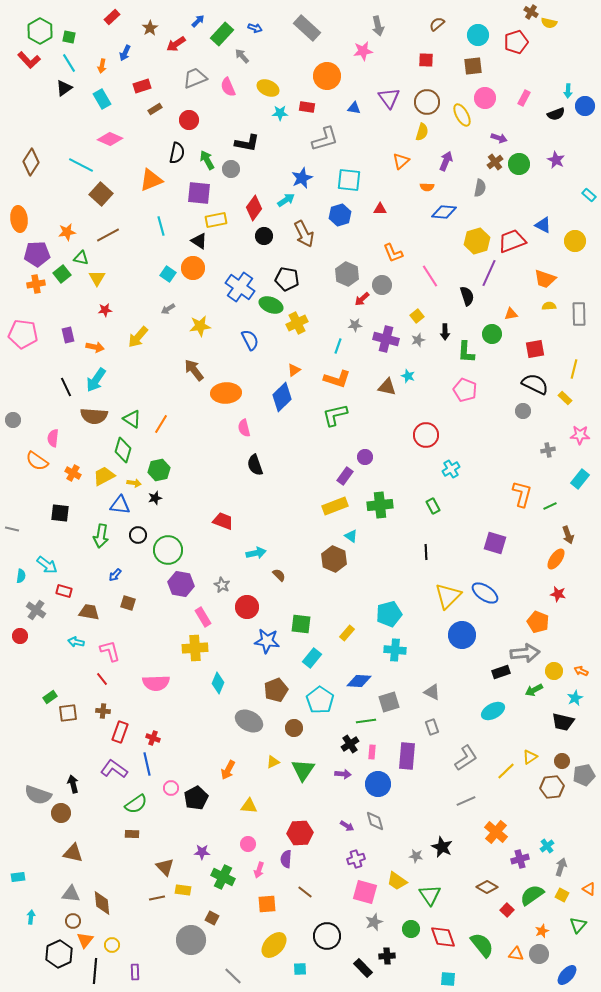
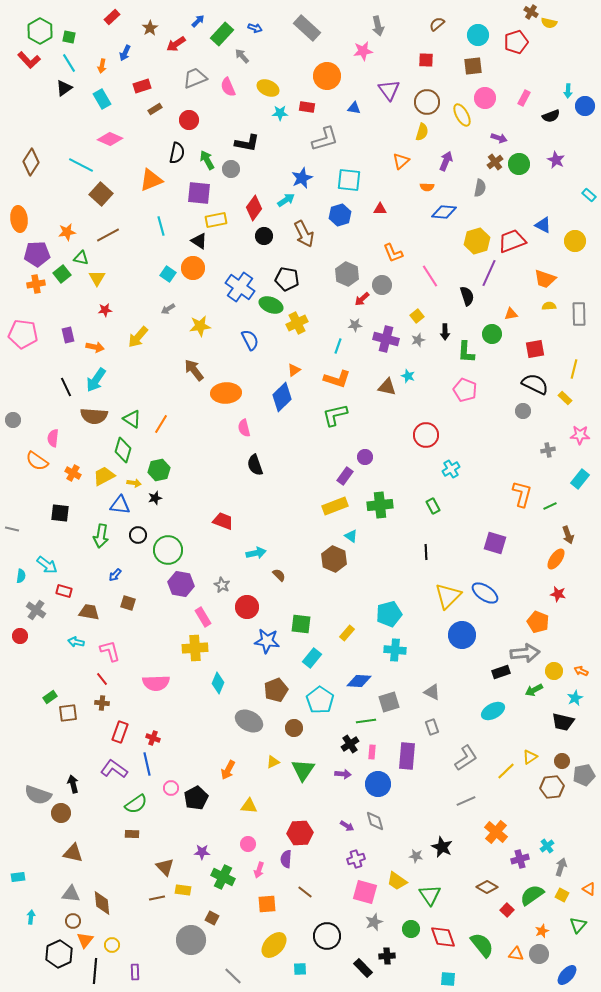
purple triangle at (389, 98): moved 8 px up
black semicircle at (556, 114): moved 5 px left, 2 px down
brown cross at (103, 711): moved 1 px left, 8 px up
